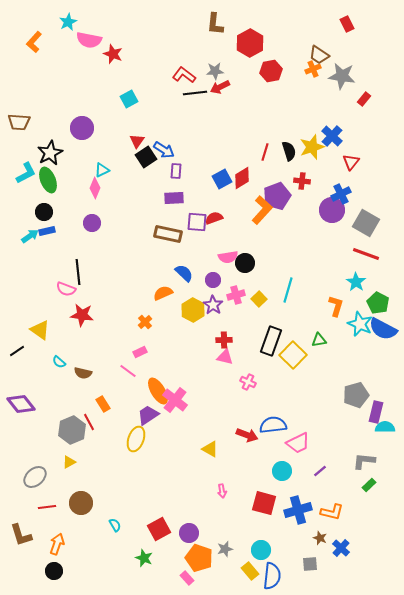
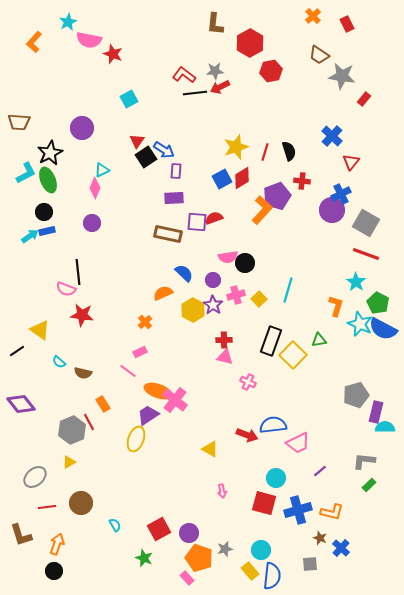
orange cross at (313, 69): moved 53 px up; rotated 21 degrees counterclockwise
yellow star at (312, 147): moved 76 px left
orange ellipse at (158, 391): rotated 40 degrees counterclockwise
cyan circle at (282, 471): moved 6 px left, 7 px down
